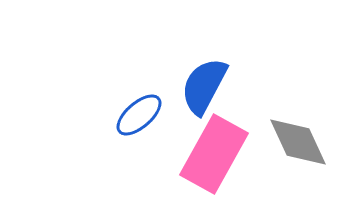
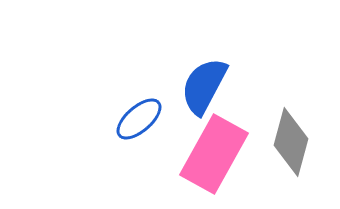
blue ellipse: moved 4 px down
gray diamond: moved 7 px left; rotated 40 degrees clockwise
